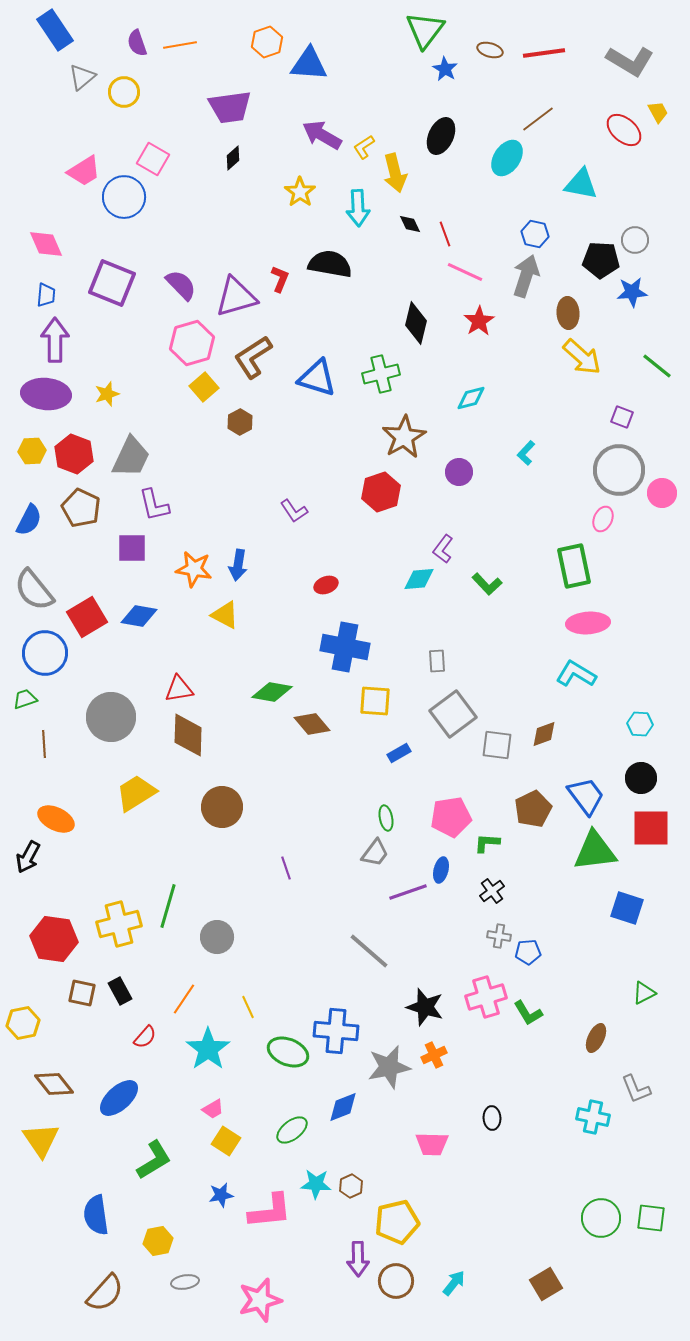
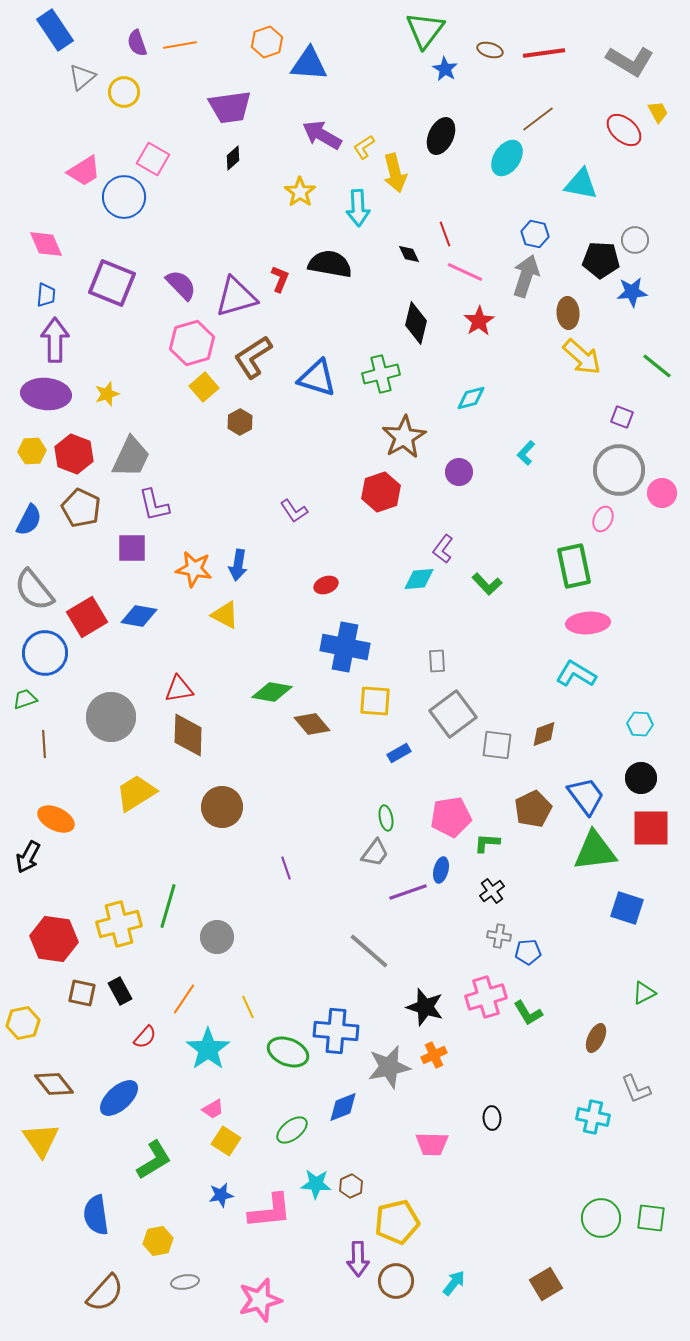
black diamond at (410, 224): moved 1 px left, 30 px down
